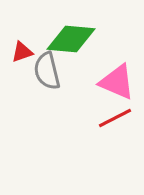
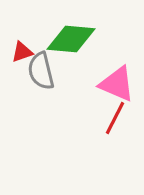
gray semicircle: moved 6 px left
pink triangle: moved 2 px down
red line: rotated 36 degrees counterclockwise
